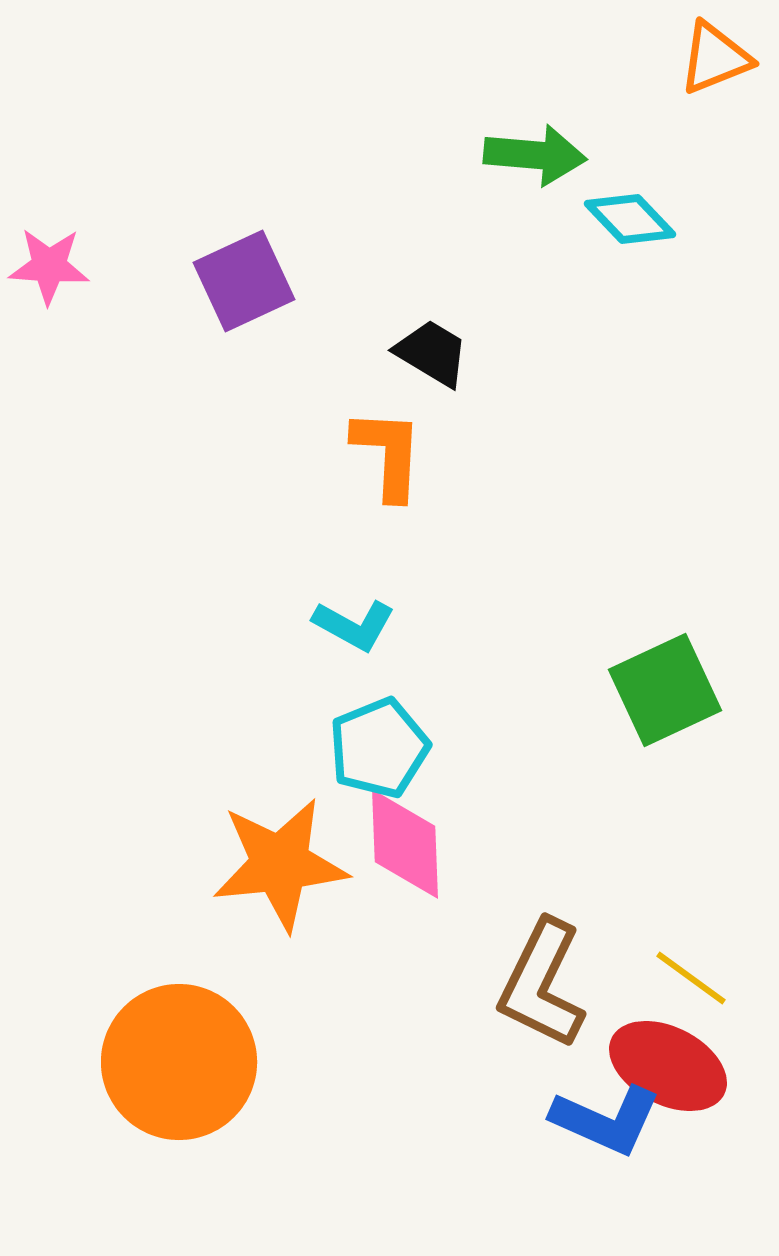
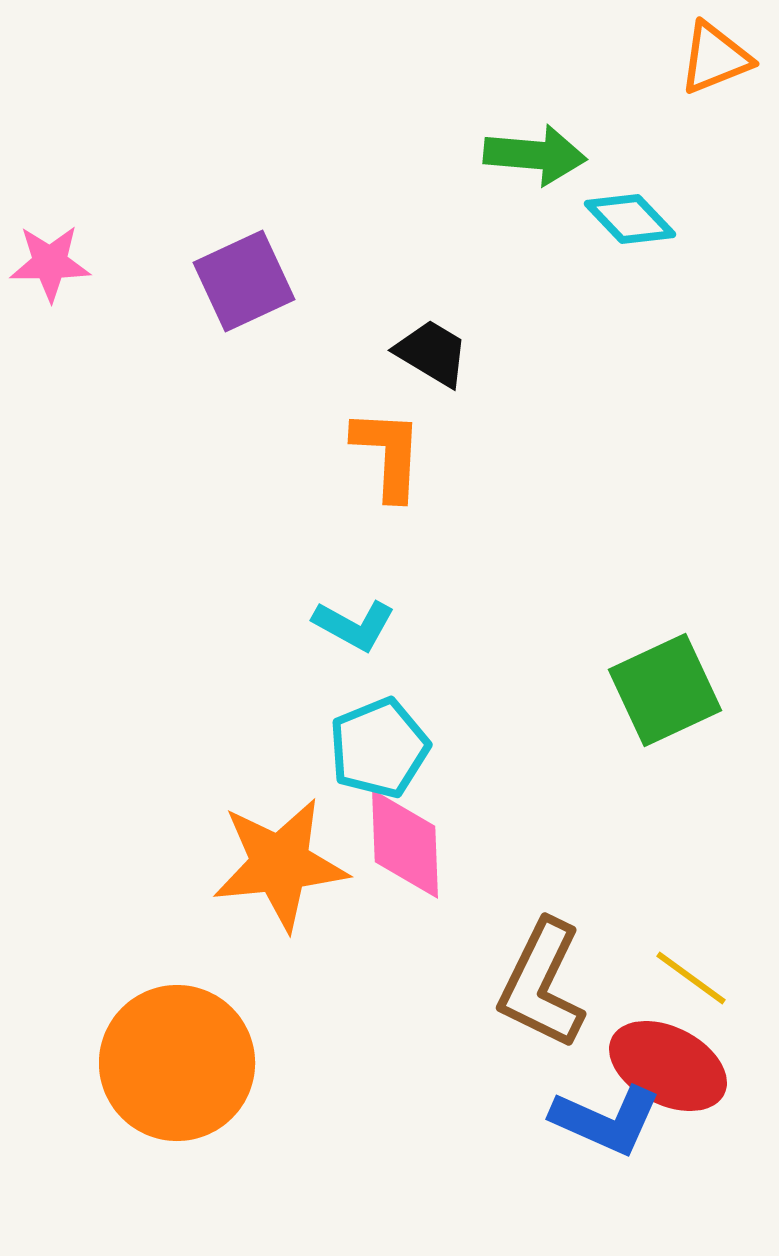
pink star: moved 1 px right, 3 px up; rotated 4 degrees counterclockwise
orange circle: moved 2 px left, 1 px down
